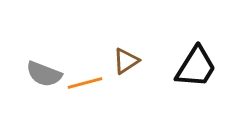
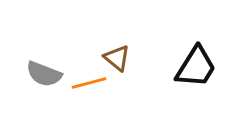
brown triangle: moved 9 px left, 3 px up; rotated 48 degrees counterclockwise
orange line: moved 4 px right
